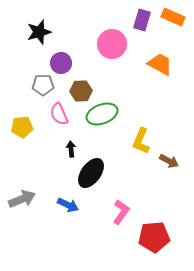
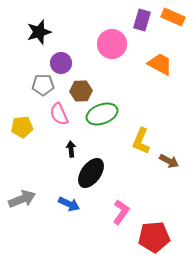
blue arrow: moved 1 px right, 1 px up
